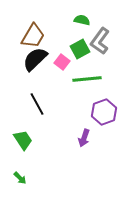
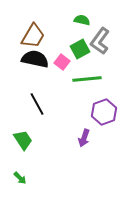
black semicircle: rotated 56 degrees clockwise
